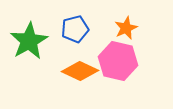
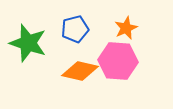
green star: moved 1 px left, 2 px down; rotated 24 degrees counterclockwise
pink hexagon: rotated 9 degrees counterclockwise
orange diamond: rotated 12 degrees counterclockwise
